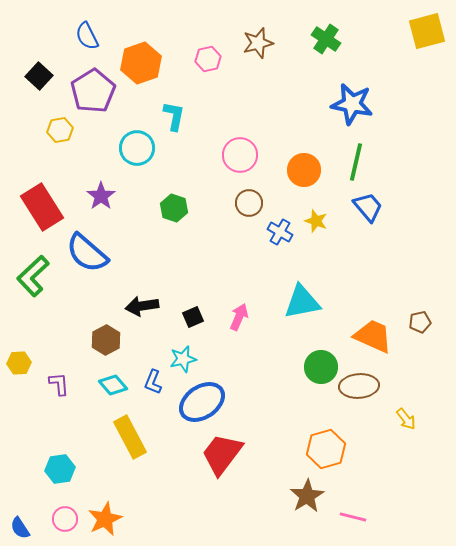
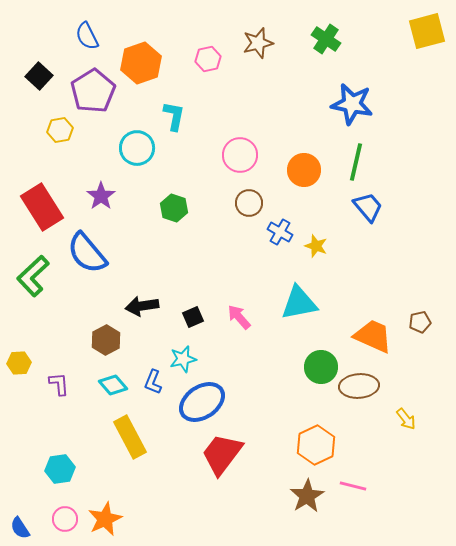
yellow star at (316, 221): moved 25 px down
blue semicircle at (87, 253): rotated 9 degrees clockwise
cyan triangle at (302, 302): moved 3 px left, 1 px down
pink arrow at (239, 317): rotated 64 degrees counterclockwise
orange hexagon at (326, 449): moved 10 px left, 4 px up; rotated 9 degrees counterclockwise
pink line at (353, 517): moved 31 px up
